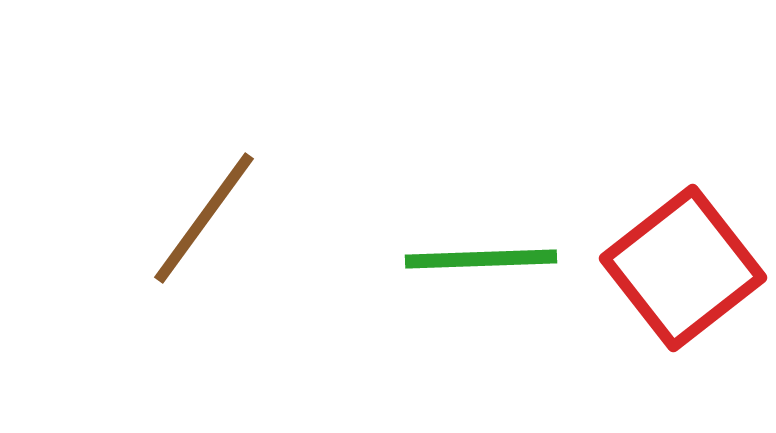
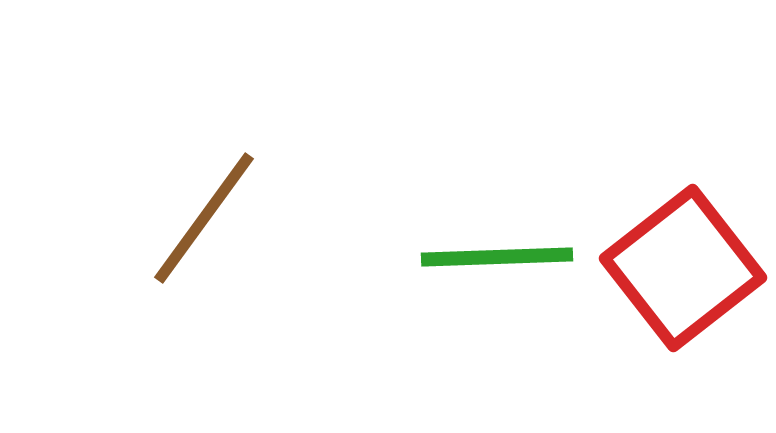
green line: moved 16 px right, 2 px up
